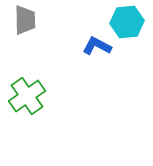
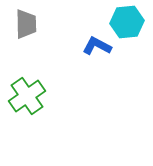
gray trapezoid: moved 1 px right, 4 px down
